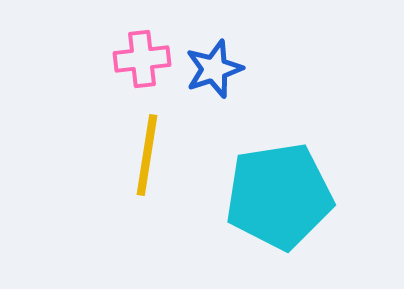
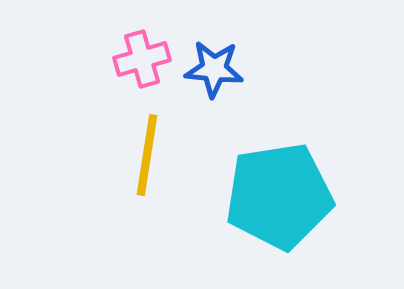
pink cross: rotated 10 degrees counterclockwise
blue star: rotated 24 degrees clockwise
